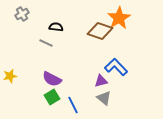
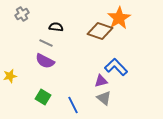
purple semicircle: moved 7 px left, 18 px up
green square: moved 9 px left; rotated 28 degrees counterclockwise
